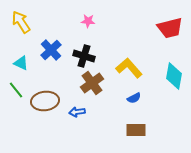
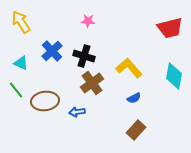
blue cross: moved 1 px right, 1 px down
brown rectangle: rotated 48 degrees counterclockwise
